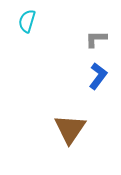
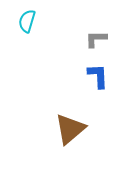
blue L-shape: rotated 40 degrees counterclockwise
brown triangle: rotated 16 degrees clockwise
